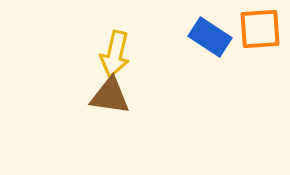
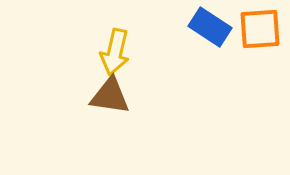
blue rectangle: moved 10 px up
yellow arrow: moved 2 px up
